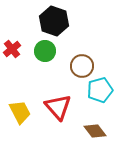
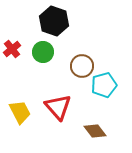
green circle: moved 2 px left, 1 px down
cyan pentagon: moved 4 px right, 5 px up
